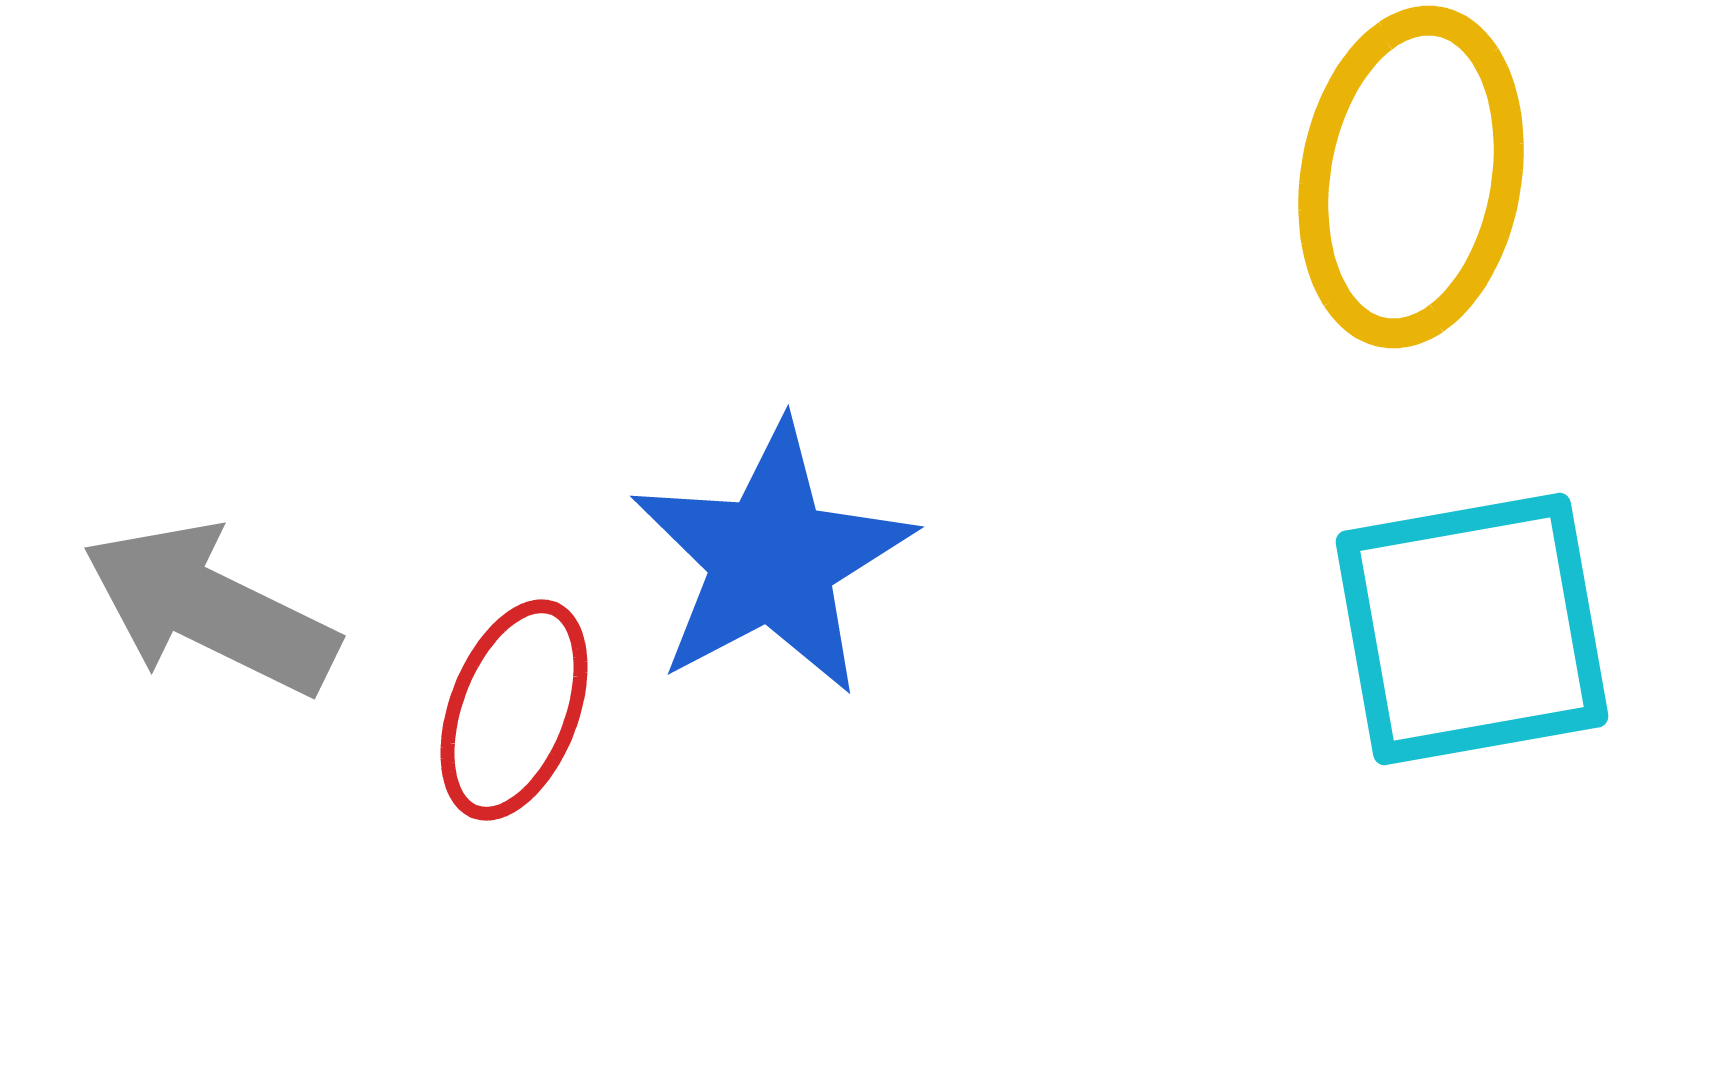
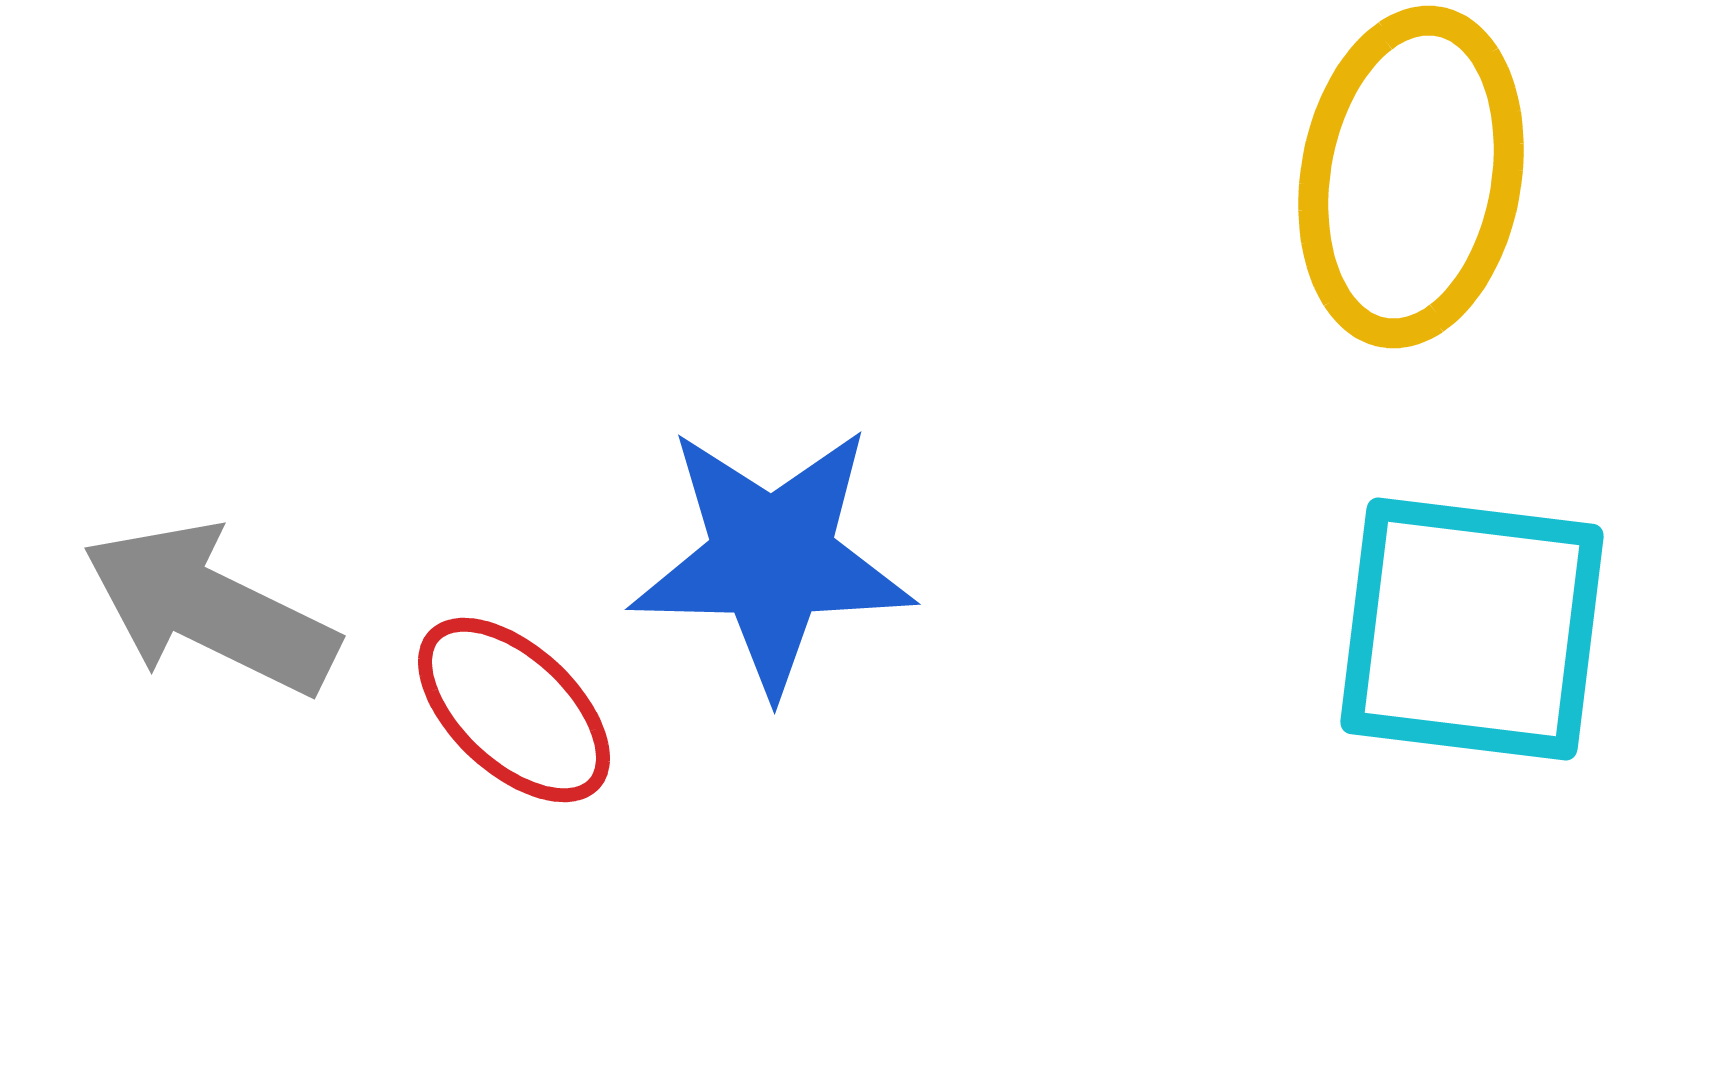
blue star: rotated 29 degrees clockwise
cyan square: rotated 17 degrees clockwise
red ellipse: rotated 68 degrees counterclockwise
